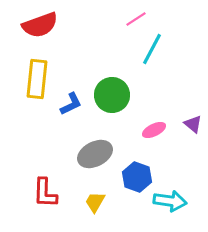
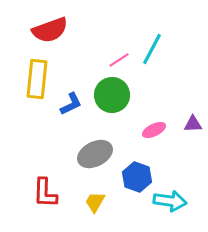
pink line: moved 17 px left, 41 px down
red semicircle: moved 10 px right, 5 px down
purple triangle: rotated 42 degrees counterclockwise
